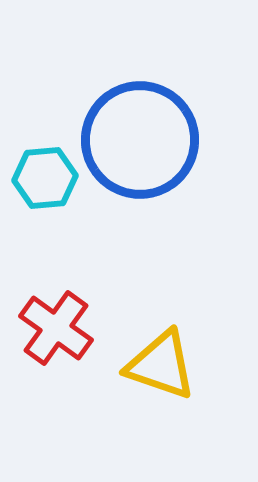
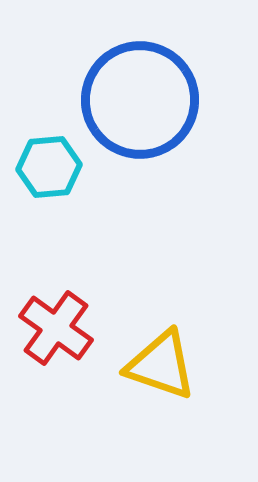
blue circle: moved 40 px up
cyan hexagon: moved 4 px right, 11 px up
